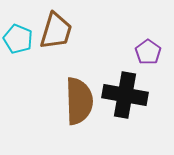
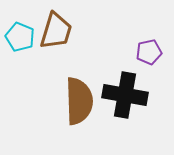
cyan pentagon: moved 2 px right, 2 px up
purple pentagon: moved 1 px right; rotated 25 degrees clockwise
